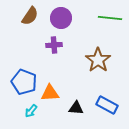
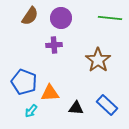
blue rectangle: rotated 15 degrees clockwise
